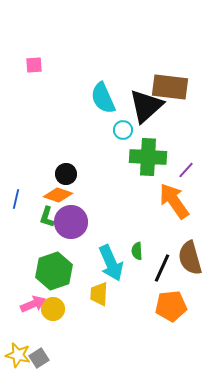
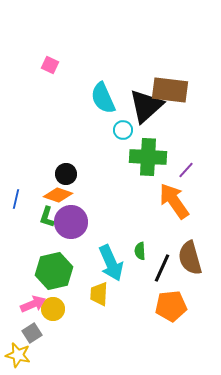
pink square: moved 16 px right; rotated 30 degrees clockwise
brown rectangle: moved 3 px down
green semicircle: moved 3 px right
green hexagon: rotated 6 degrees clockwise
gray square: moved 7 px left, 25 px up
